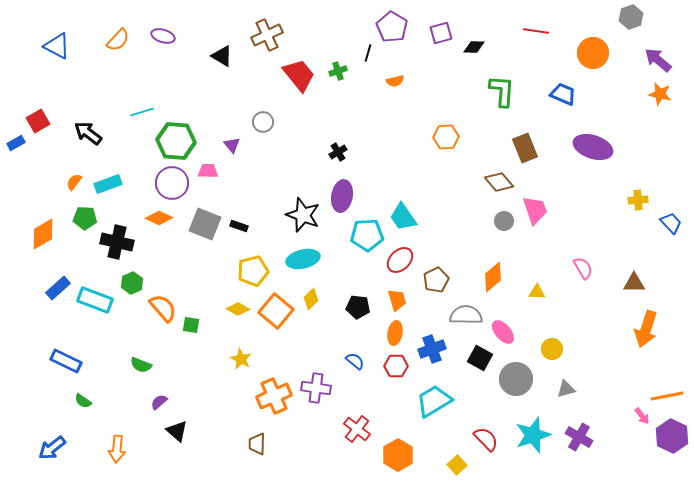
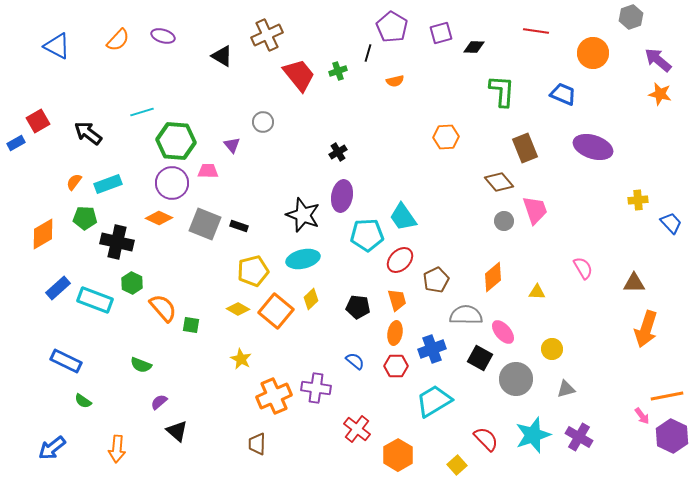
green hexagon at (132, 283): rotated 10 degrees counterclockwise
